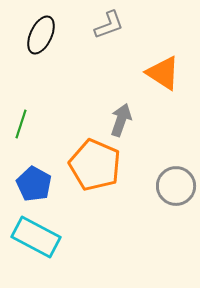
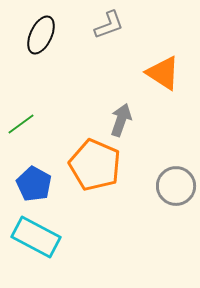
green line: rotated 36 degrees clockwise
